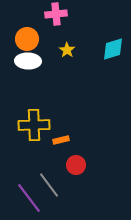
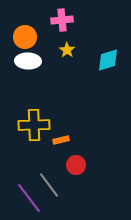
pink cross: moved 6 px right, 6 px down
orange circle: moved 2 px left, 2 px up
cyan diamond: moved 5 px left, 11 px down
